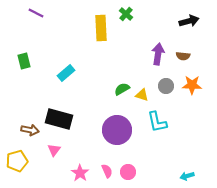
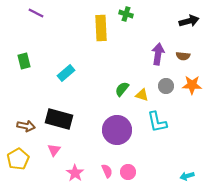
green cross: rotated 24 degrees counterclockwise
green semicircle: rotated 21 degrees counterclockwise
brown arrow: moved 4 px left, 4 px up
yellow pentagon: moved 1 px right, 2 px up; rotated 15 degrees counterclockwise
pink star: moved 5 px left
